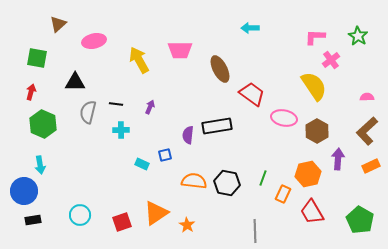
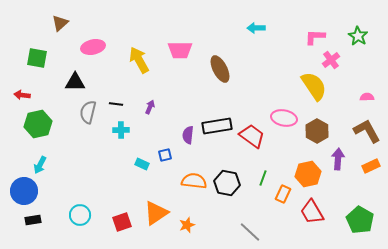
brown triangle at (58, 24): moved 2 px right, 1 px up
cyan arrow at (250, 28): moved 6 px right
pink ellipse at (94, 41): moved 1 px left, 6 px down
red arrow at (31, 92): moved 9 px left, 3 px down; rotated 98 degrees counterclockwise
red trapezoid at (252, 94): moved 42 px down
green hexagon at (43, 124): moved 5 px left; rotated 24 degrees clockwise
brown L-shape at (367, 131): rotated 104 degrees clockwise
cyan arrow at (40, 165): rotated 36 degrees clockwise
orange star at (187, 225): rotated 21 degrees clockwise
gray line at (255, 231): moved 5 px left, 1 px down; rotated 45 degrees counterclockwise
